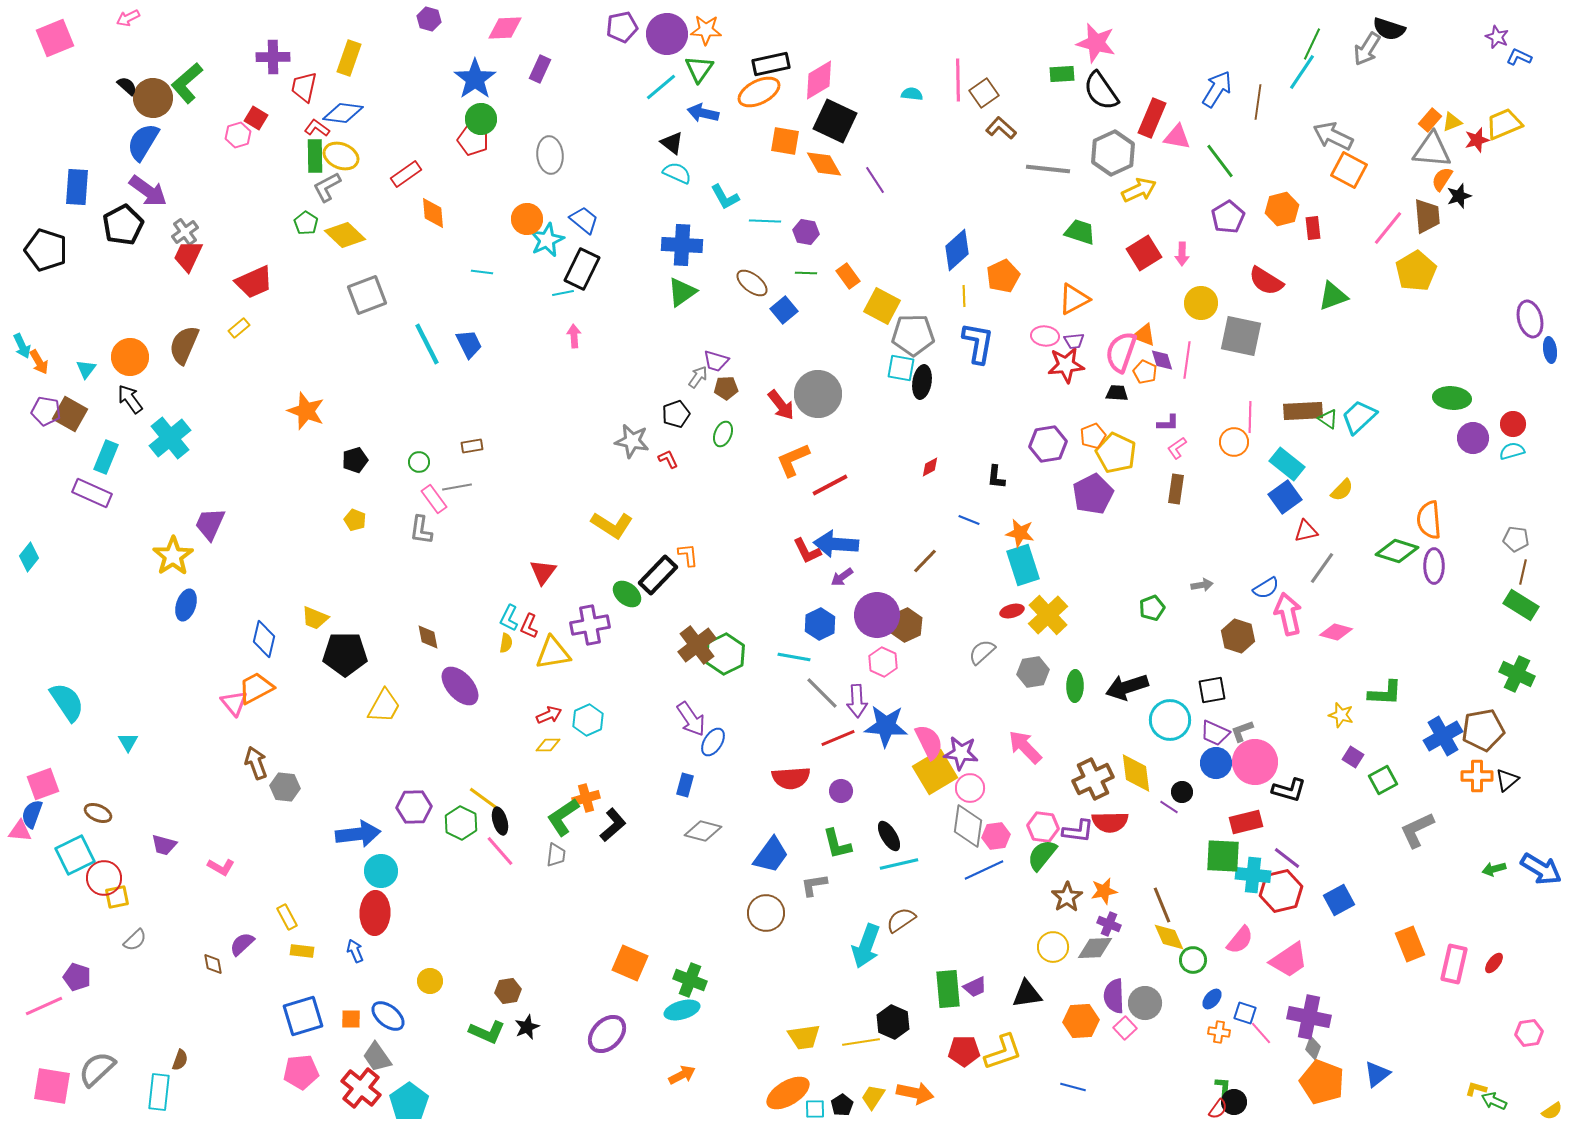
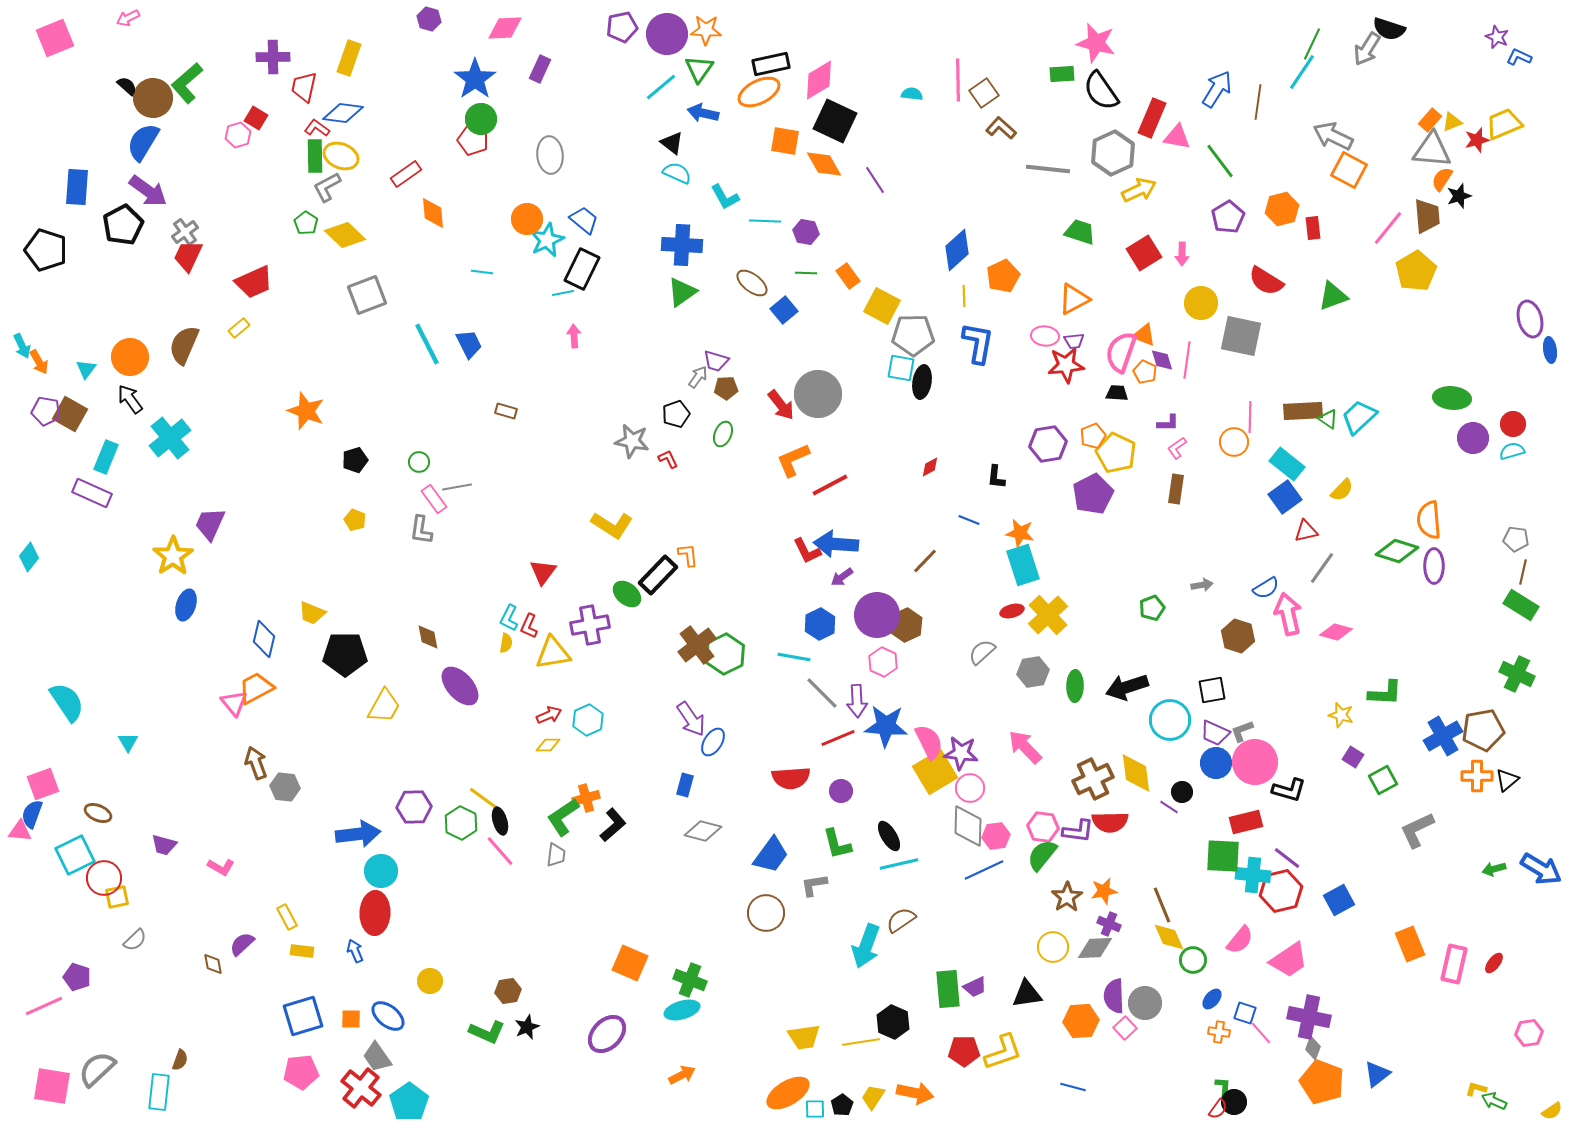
brown rectangle at (472, 446): moved 34 px right, 35 px up; rotated 25 degrees clockwise
yellow trapezoid at (315, 618): moved 3 px left, 5 px up
gray diamond at (968, 826): rotated 6 degrees counterclockwise
